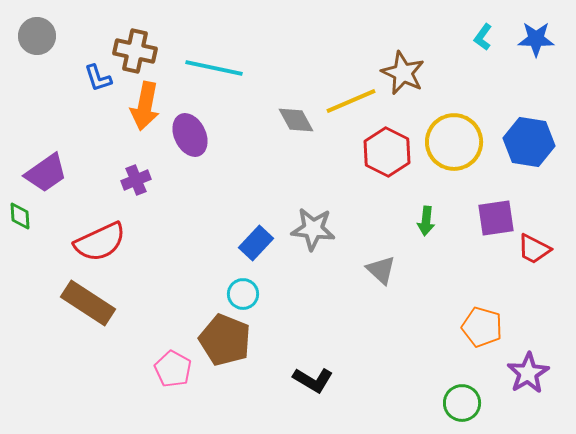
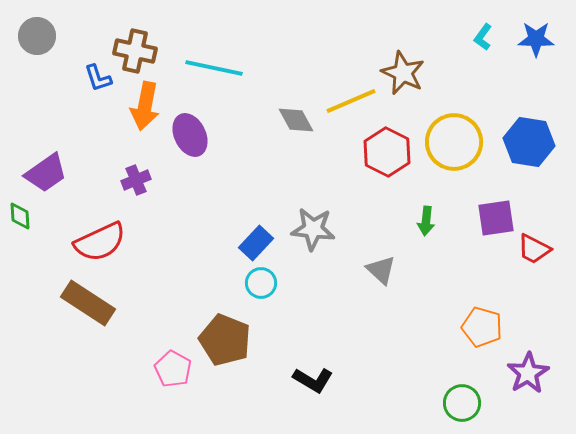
cyan circle: moved 18 px right, 11 px up
